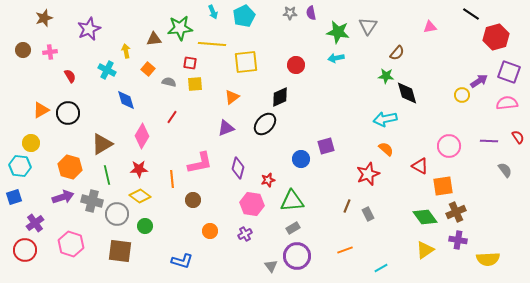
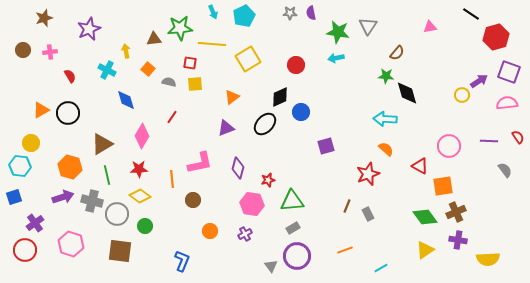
yellow square at (246, 62): moved 2 px right, 3 px up; rotated 25 degrees counterclockwise
cyan arrow at (385, 119): rotated 15 degrees clockwise
blue circle at (301, 159): moved 47 px up
blue L-shape at (182, 261): rotated 85 degrees counterclockwise
